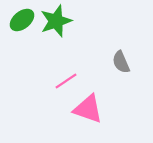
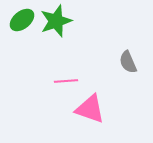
gray semicircle: moved 7 px right
pink line: rotated 30 degrees clockwise
pink triangle: moved 2 px right
